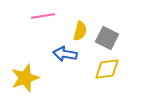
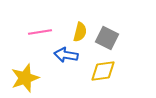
pink line: moved 3 px left, 16 px down
yellow semicircle: moved 1 px down
blue arrow: moved 1 px right, 1 px down
yellow diamond: moved 4 px left, 2 px down
